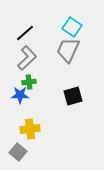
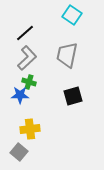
cyan square: moved 12 px up
gray trapezoid: moved 1 px left, 5 px down; rotated 12 degrees counterclockwise
green cross: rotated 24 degrees clockwise
gray square: moved 1 px right
